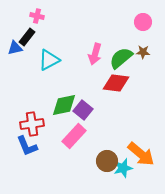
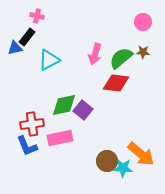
pink rectangle: moved 14 px left, 2 px down; rotated 35 degrees clockwise
cyan star: rotated 18 degrees clockwise
